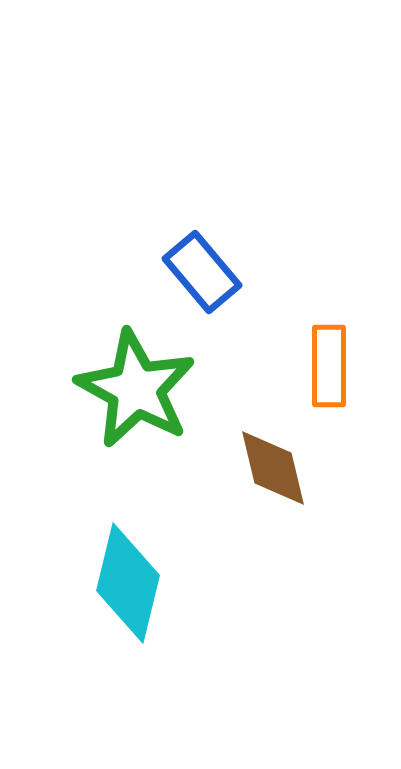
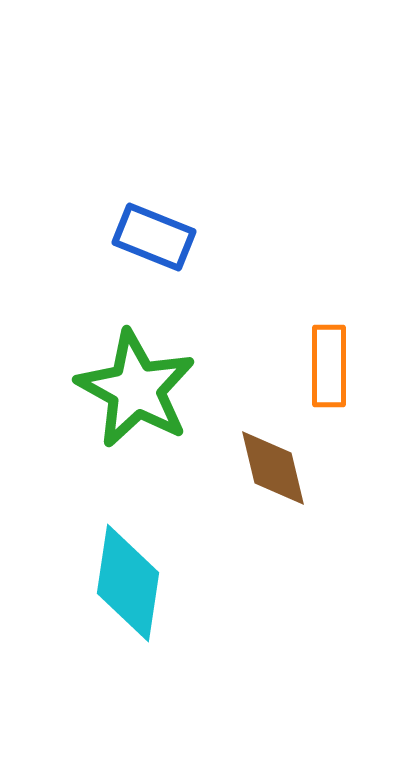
blue rectangle: moved 48 px left, 35 px up; rotated 28 degrees counterclockwise
cyan diamond: rotated 5 degrees counterclockwise
